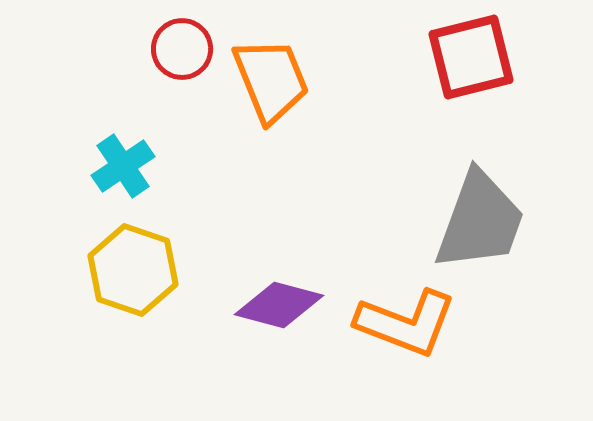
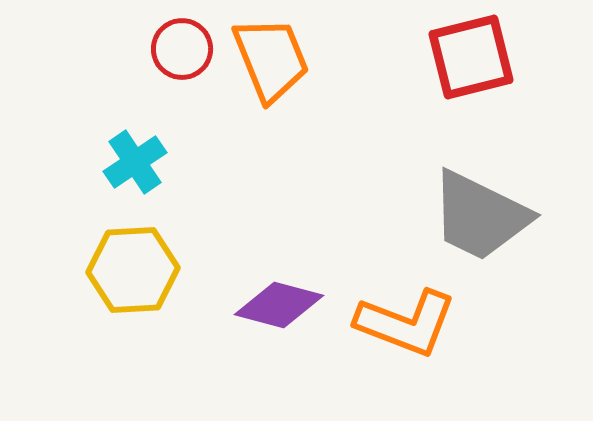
orange trapezoid: moved 21 px up
cyan cross: moved 12 px right, 4 px up
gray trapezoid: moved 5 px up; rotated 96 degrees clockwise
yellow hexagon: rotated 22 degrees counterclockwise
